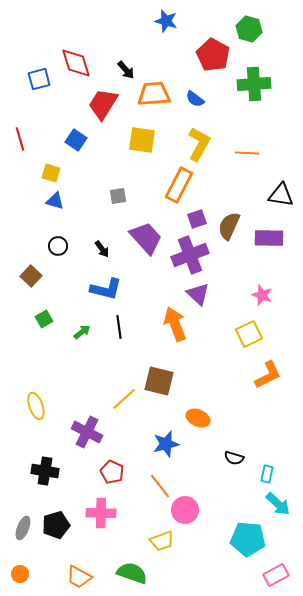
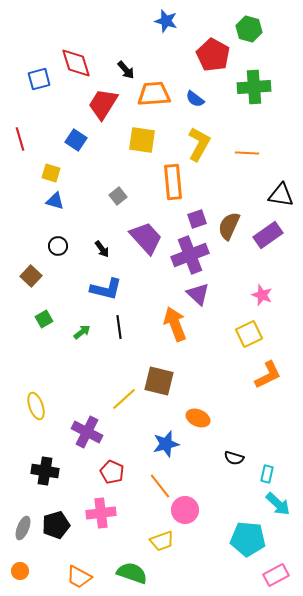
green cross at (254, 84): moved 3 px down
orange rectangle at (179, 185): moved 6 px left, 3 px up; rotated 32 degrees counterclockwise
gray square at (118, 196): rotated 30 degrees counterclockwise
purple rectangle at (269, 238): moved 1 px left, 3 px up; rotated 36 degrees counterclockwise
pink cross at (101, 513): rotated 8 degrees counterclockwise
orange circle at (20, 574): moved 3 px up
